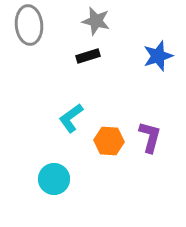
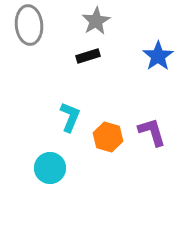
gray star: rotated 28 degrees clockwise
blue star: rotated 16 degrees counterclockwise
cyan L-shape: moved 1 px left, 1 px up; rotated 148 degrees clockwise
purple L-shape: moved 2 px right, 5 px up; rotated 32 degrees counterclockwise
orange hexagon: moved 1 px left, 4 px up; rotated 12 degrees clockwise
cyan circle: moved 4 px left, 11 px up
